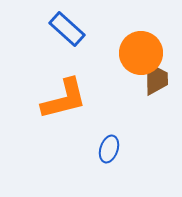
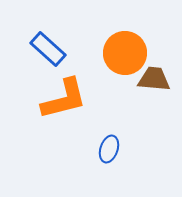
blue rectangle: moved 19 px left, 20 px down
orange circle: moved 16 px left
brown trapezoid: moved 2 px left; rotated 84 degrees counterclockwise
